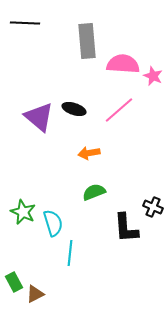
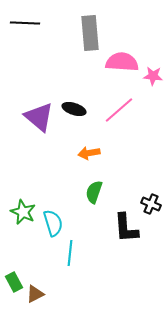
gray rectangle: moved 3 px right, 8 px up
pink semicircle: moved 1 px left, 2 px up
pink star: rotated 18 degrees counterclockwise
green semicircle: rotated 50 degrees counterclockwise
black cross: moved 2 px left, 3 px up
